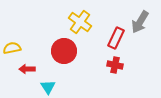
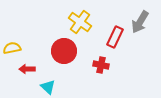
red rectangle: moved 1 px left, 1 px up
red cross: moved 14 px left
cyan triangle: rotated 14 degrees counterclockwise
